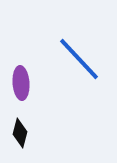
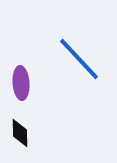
black diamond: rotated 16 degrees counterclockwise
